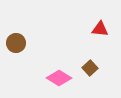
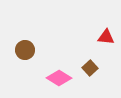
red triangle: moved 6 px right, 8 px down
brown circle: moved 9 px right, 7 px down
